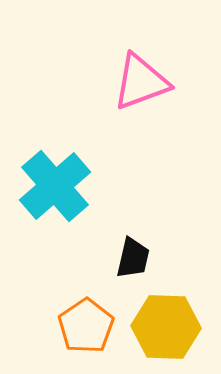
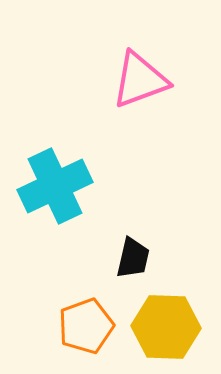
pink triangle: moved 1 px left, 2 px up
cyan cross: rotated 16 degrees clockwise
orange pentagon: rotated 14 degrees clockwise
